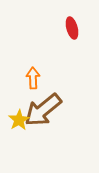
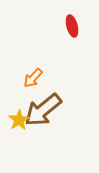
red ellipse: moved 2 px up
orange arrow: rotated 135 degrees counterclockwise
